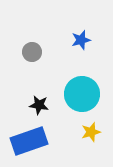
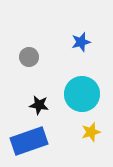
blue star: moved 2 px down
gray circle: moved 3 px left, 5 px down
